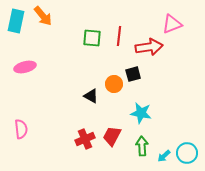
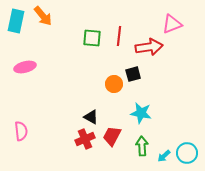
black triangle: moved 21 px down
pink semicircle: moved 2 px down
